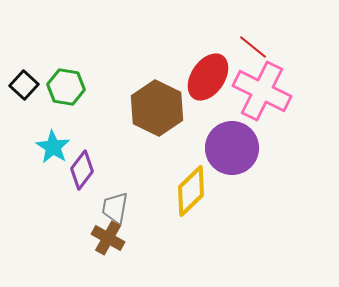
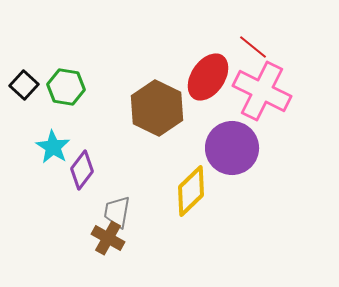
gray trapezoid: moved 2 px right, 4 px down
